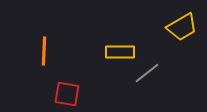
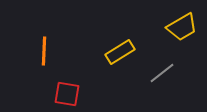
yellow rectangle: rotated 32 degrees counterclockwise
gray line: moved 15 px right
